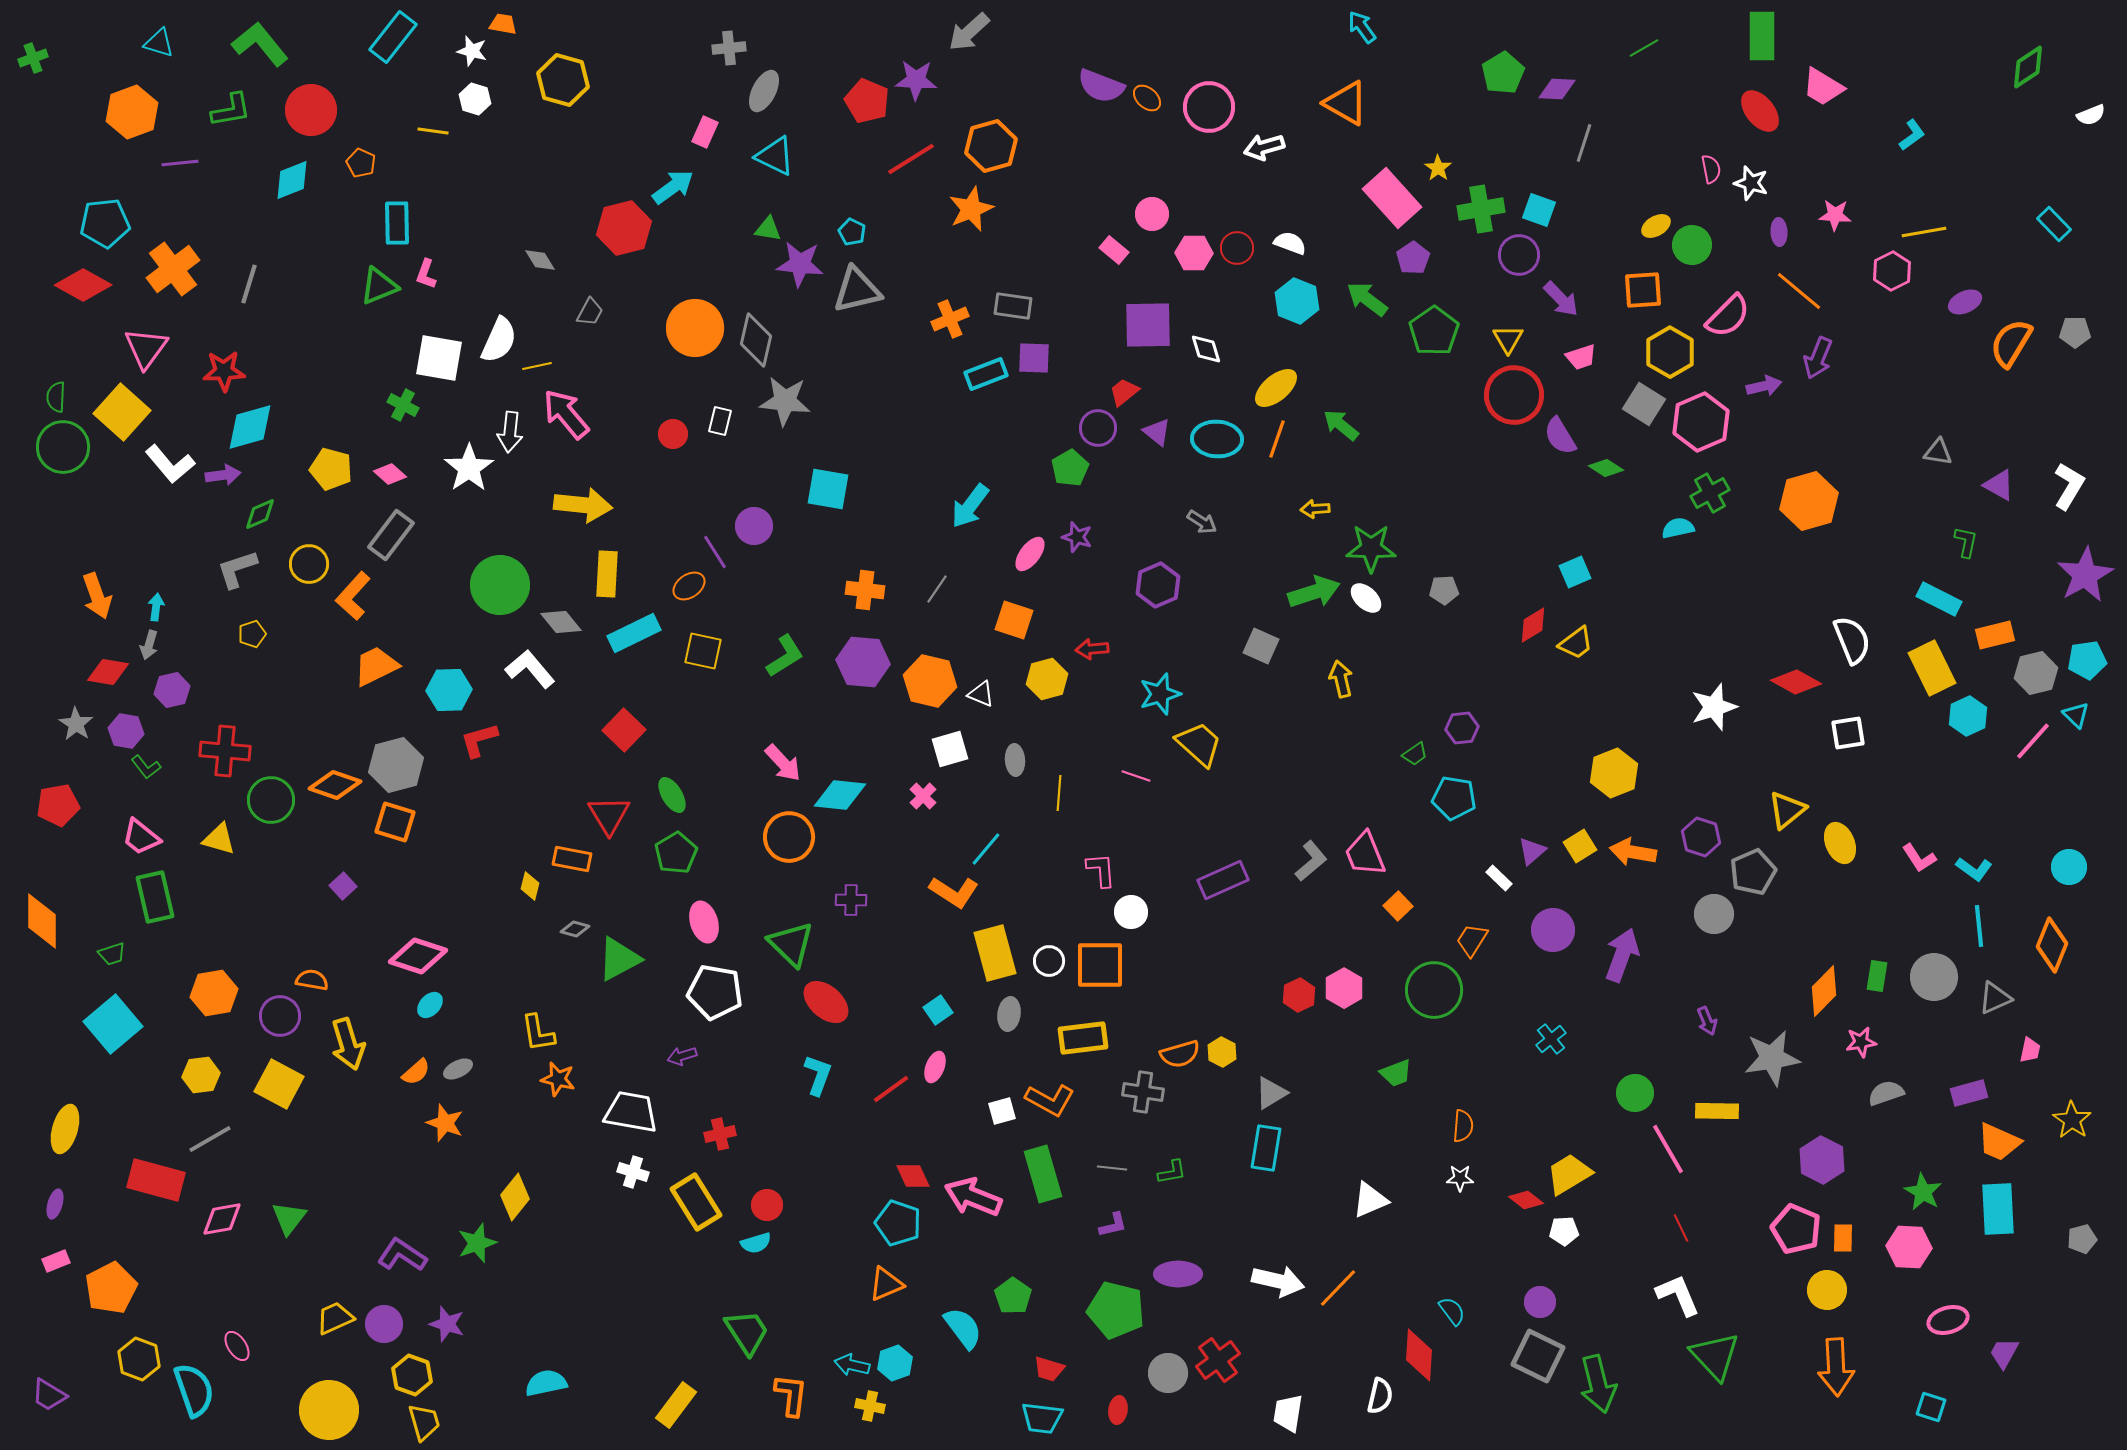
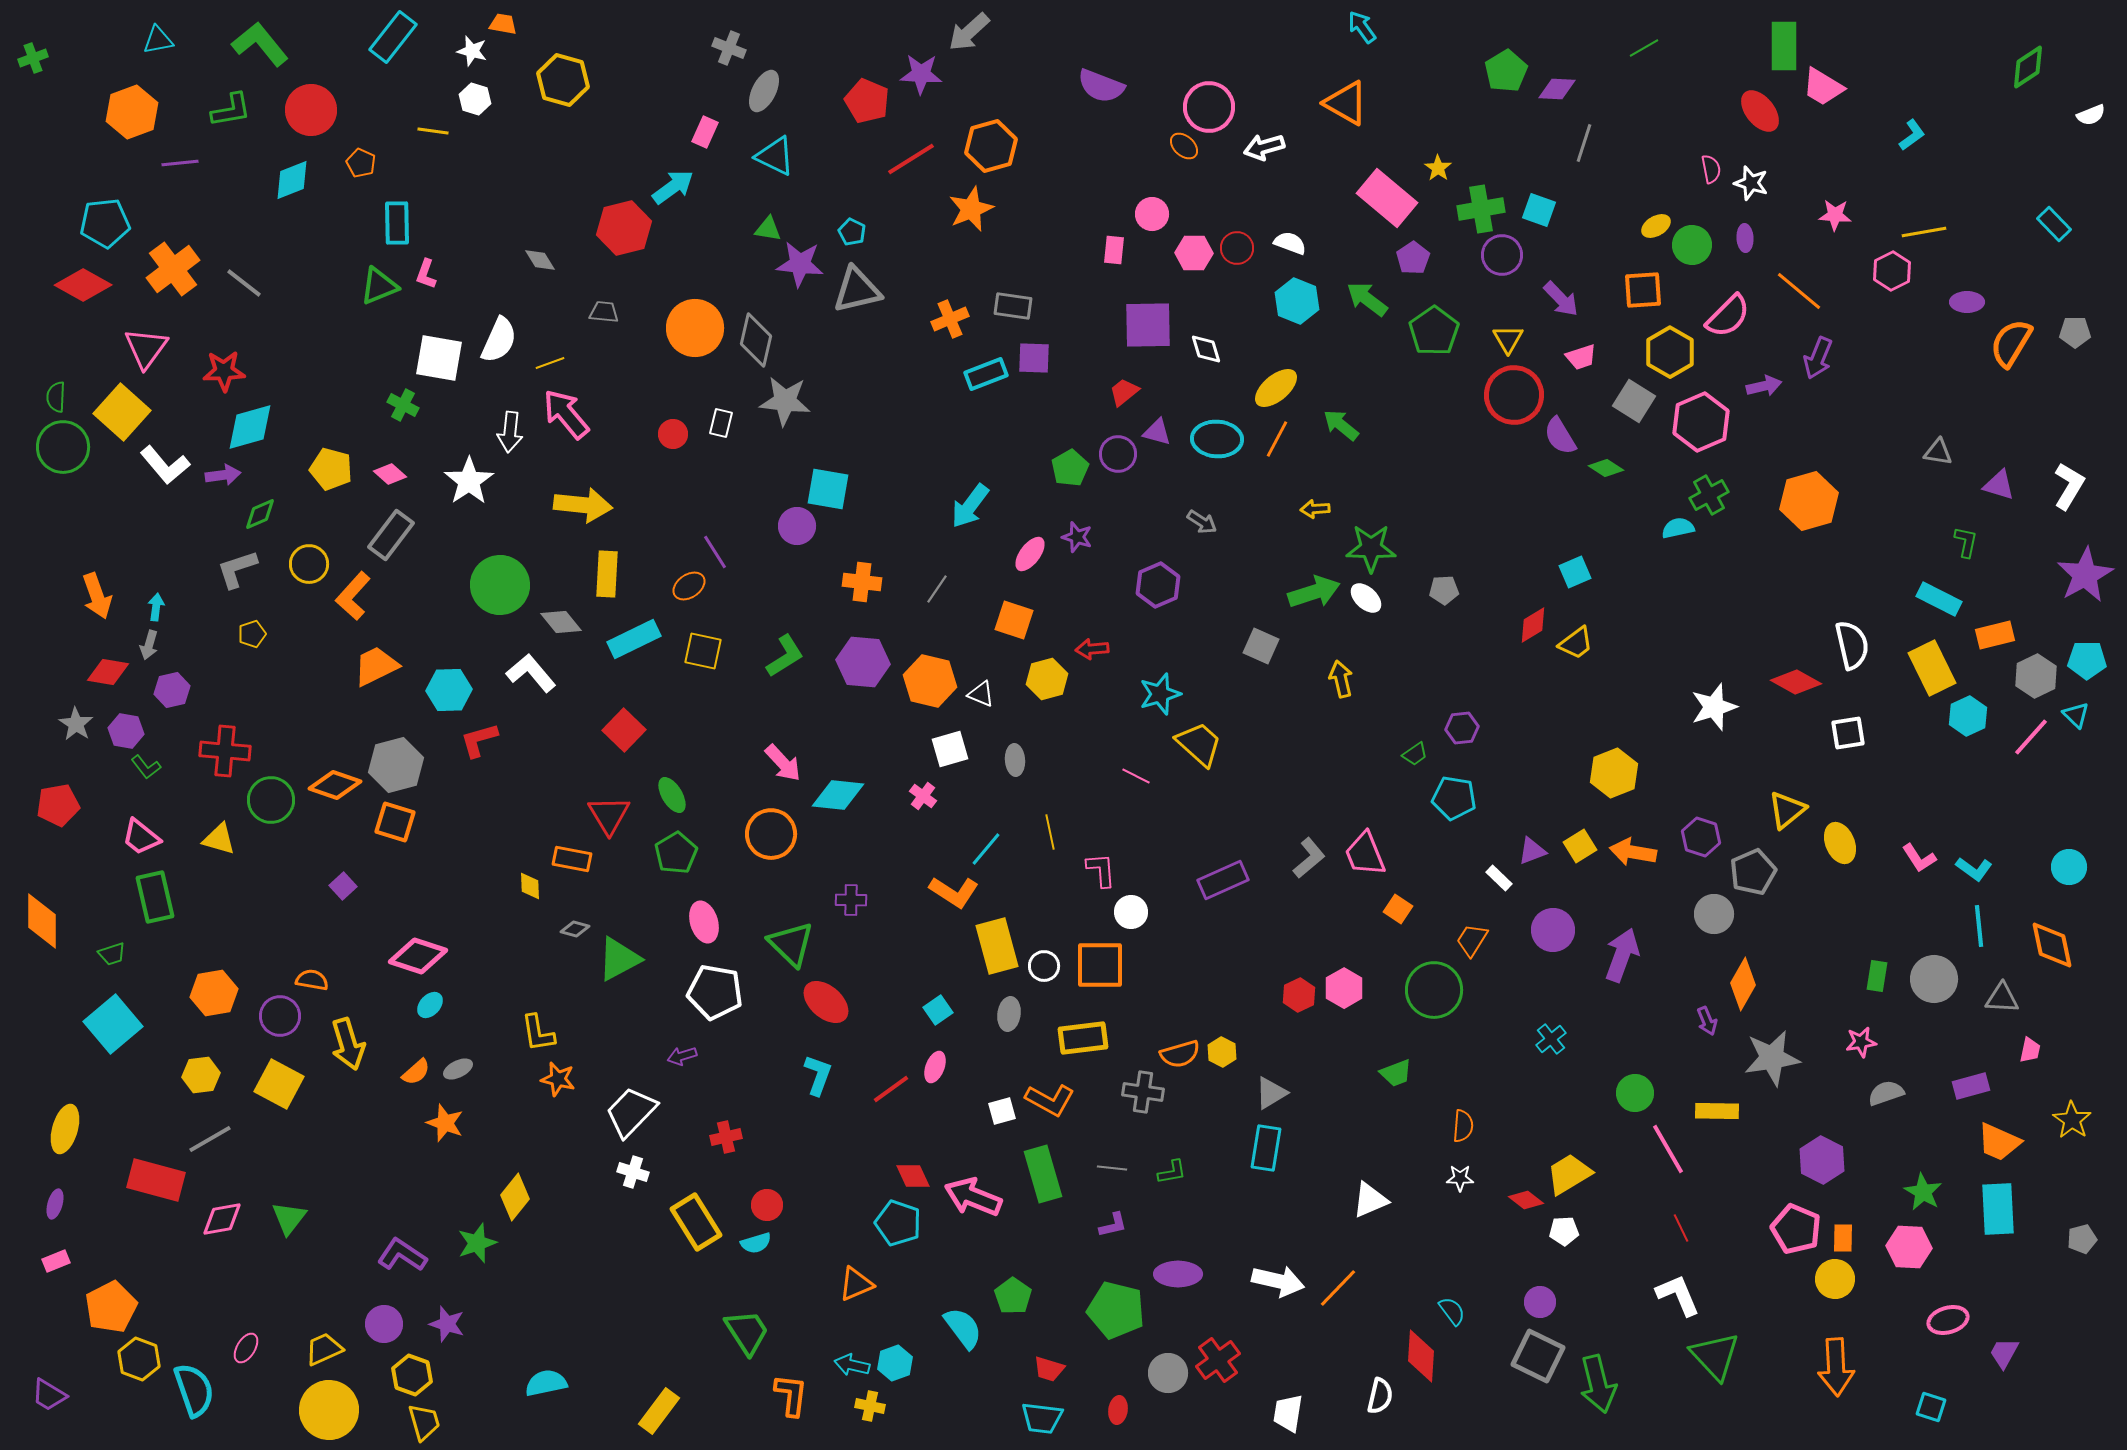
green rectangle at (1762, 36): moved 22 px right, 10 px down
cyan triangle at (159, 43): moved 1 px left, 3 px up; rotated 28 degrees counterclockwise
gray cross at (729, 48): rotated 28 degrees clockwise
green pentagon at (1503, 73): moved 3 px right, 2 px up
purple star at (916, 80): moved 5 px right, 6 px up
orange ellipse at (1147, 98): moved 37 px right, 48 px down
pink rectangle at (1392, 198): moved 5 px left; rotated 8 degrees counterclockwise
purple ellipse at (1779, 232): moved 34 px left, 6 px down
pink rectangle at (1114, 250): rotated 56 degrees clockwise
purple circle at (1519, 255): moved 17 px left
gray line at (249, 284): moved 5 px left, 1 px up; rotated 69 degrees counterclockwise
purple ellipse at (1965, 302): moved 2 px right; rotated 24 degrees clockwise
gray trapezoid at (590, 312): moved 14 px right; rotated 112 degrees counterclockwise
yellow line at (537, 366): moved 13 px right, 3 px up; rotated 8 degrees counterclockwise
gray square at (1644, 404): moved 10 px left, 3 px up
white rectangle at (720, 421): moved 1 px right, 2 px down
purple circle at (1098, 428): moved 20 px right, 26 px down
purple triangle at (1157, 432): rotated 24 degrees counterclockwise
orange line at (1277, 439): rotated 9 degrees clockwise
white L-shape at (170, 464): moved 5 px left, 1 px down
white star at (469, 468): moved 13 px down
purple triangle at (1999, 485): rotated 12 degrees counterclockwise
green cross at (1710, 493): moved 1 px left, 2 px down
purple circle at (754, 526): moved 43 px right
orange cross at (865, 590): moved 3 px left, 8 px up
cyan rectangle at (634, 633): moved 6 px down
white semicircle at (1852, 640): moved 5 px down; rotated 9 degrees clockwise
cyan pentagon at (2087, 660): rotated 9 degrees clockwise
white L-shape at (530, 669): moved 1 px right, 4 px down
gray hexagon at (2036, 673): moved 3 px down; rotated 12 degrees counterclockwise
pink line at (2033, 741): moved 2 px left, 4 px up
pink line at (1136, 776): rotated 8 degrees clockwise
yellow line at (1059, 793): moved 9 px left, 39 px down; rotated 16 degrees counterclockwise
cyan diamond at (840, 795): moved 2 px left
pink cross at (923, 796): rotated 8 degrees counterclockwise
orange circle at (789, 837): moved 18 px left, 3 px up
purple triangle at (1532, 851): rotated 20 degrees clockwise
gray L-shape at (1311, 861): moved 2 px left, 3 px up
yellow diamond at (530, 886): rotated 16 degrees counterclockwise
orange square at (1398, 906): moved 3 px down; rotated 12 degrees counterclockwise
orange diamond at (2052, 945): rotated 34 degrees counterclockwise
yellow rectangle at (995, 953): moved 2 px right, 7 px up
white circle at (1049, 961): moved 5 px left, 5 px down
gray circle at (1934, 977): moved 2 px down
orange diamond at (1824, 991): moved 81 px left, 7 px up; rotated 15 degrees counterclockwise
gray triangle at (1995, 998): moved 7 px right; rotated 27 degrees clockwise
purple rectangle at (1969, 1093): moved 2 px right, 7 px up
white trapezoid at (631, 1112): rotated 56 degrees counterclockwise
red cross at (720, 1134): moved 6 px right, 3 px down
yellow rectangle at (696, 1202): moved 20 px down
orange triangle at (886, 1284): moved 30 px left
orange pentagon at (111, 1288): moved 19 px down
yellow circle at (1827, 1290): moved 8 px right, 11 px up
yellow trapezoid at (335, 1318): moved 11 px left, 31 px down
pink ellipse at (237, 1346): moved 9 px right, 2 px down; rotated 64 degrees clockwise
red diamond at (1419, 1355): moved 2 px right, 1 px down
yellow rectangle at (676, 1405): moved 17 px left, 6 px down
